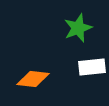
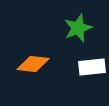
orange diamond: moved 15 px up
